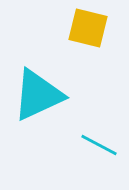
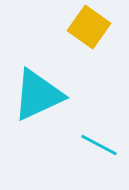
yellow square: moved 1 px right, 1 px up; rotated 21 degrees clockwise
